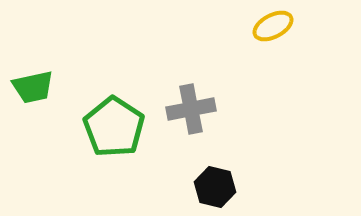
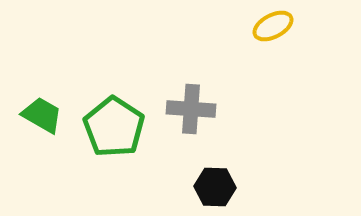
green trapezoid: moved 9 px right, 28 px down; rotated 138 degrees counterclockwise
gray cross: rotated 15 degrees clockwise
black hexagon: rotated 12 degrees counterclockwise
